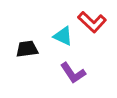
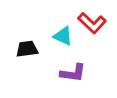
red L-shape: moved 1 px down
purple L-shape: rotated 48 degrees counterclockwise
